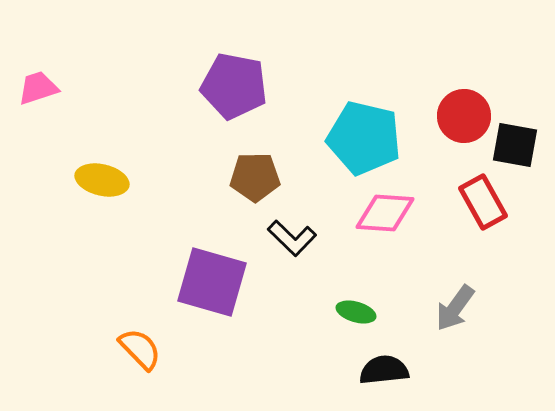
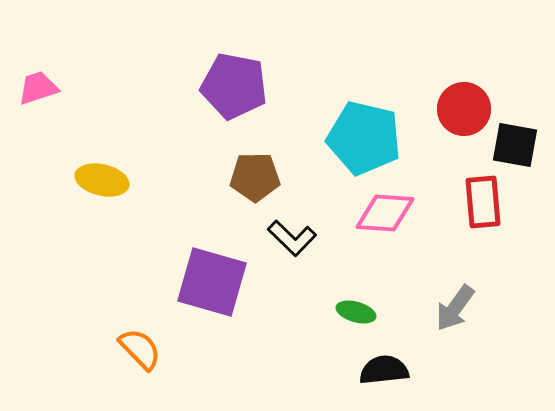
red circle: moved 7 px up
red rectangle: rotated 24 degrees clockwise
